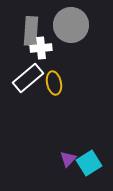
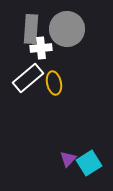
gray circle: moved 4 px left, 4 px down
gray rectangle: moved 2 px up
